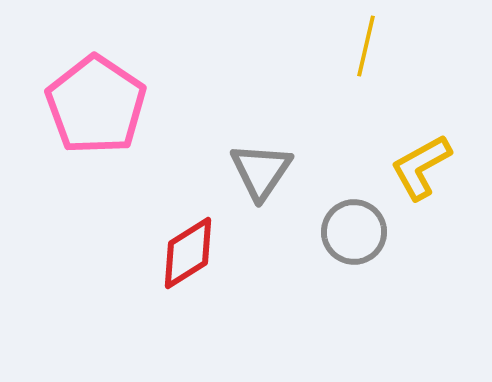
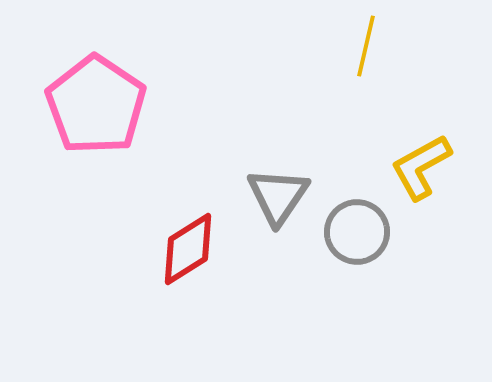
gray triangle: moved 17 px right, 25 px down
gray circle: moved 3 px right
red diamond: moved 4 px up
